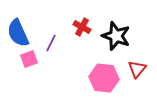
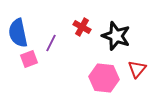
blue semicircle: rotated 12 degrees clockwise
